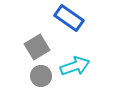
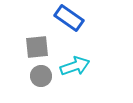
gray square: rotated 25 degrees clockwise
